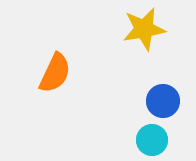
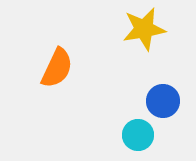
orange semicircle: moved 2 px right, 5 px up
cyan circle: moved 14 px left, 5 px up
